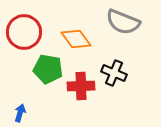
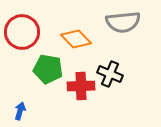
gray semicircle: rotated 28 degrees counterclockwise
red circle: moved 2 px left
orange diamond: rotated 8 degrees counterclockwise
black cross: moved 4 px left, 1 px down
blue arrow: moved 2 px up
